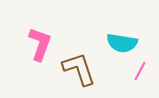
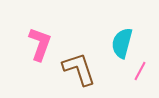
cyan semicircle: rotated 96 degrees clockwise
